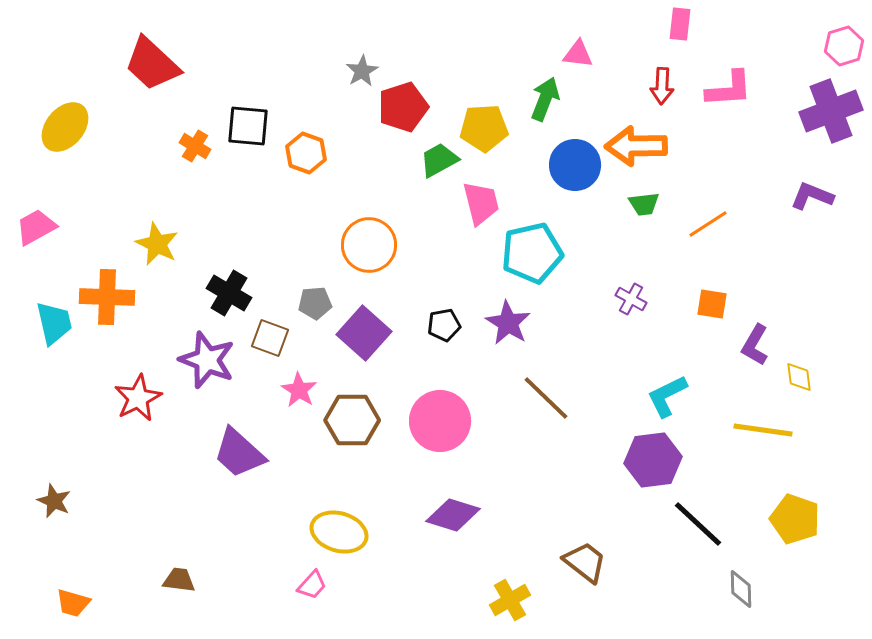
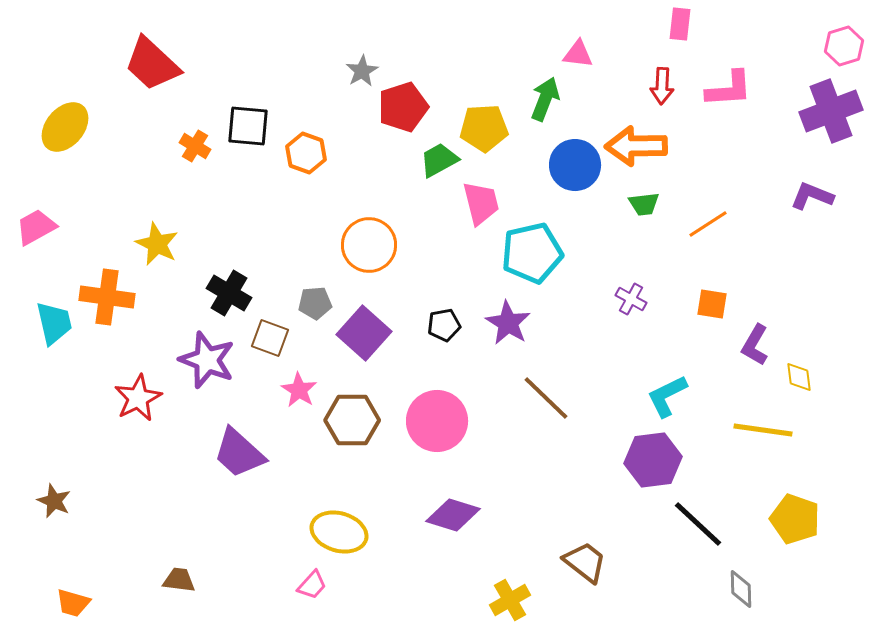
orange cross at (107, 297): rotated 6 degrees clockwise
pink circle at (440, 421): moved 3 px left
